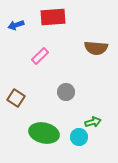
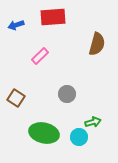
brown semicircle: moved 1 px right, 4 px up; rotated 80 degrees counterclockwise
gray circle: moved 1 px right, 2 px down
